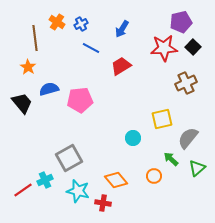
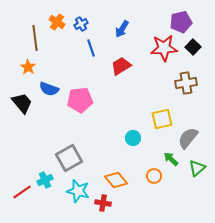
blue line: rotated 42 degrees clockwise
brown cross: rotated 15 degrees clockwise
blue semicircle: rotated 144 degrees counterclockwise
red line: moved 1 px left, 2 px down
